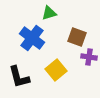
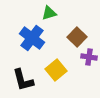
brown square: rotated 24 degrees clockwise
black L-shape: moved 4 px right, 3 px down
